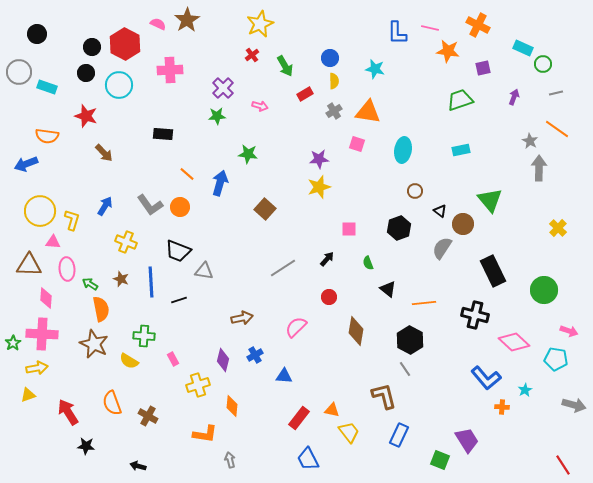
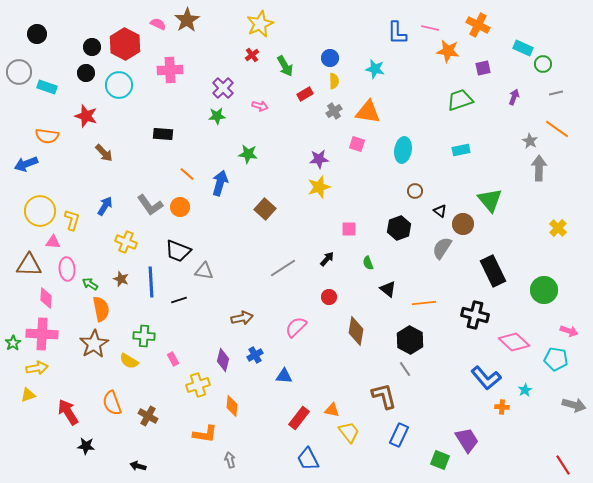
brown star at (94, 344): rotated 16 degrees clockwise
